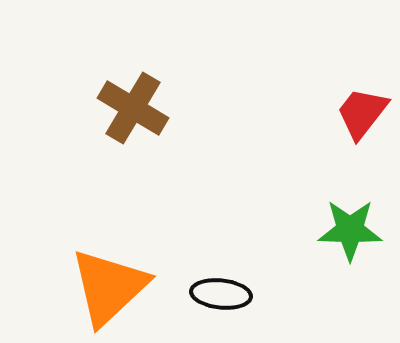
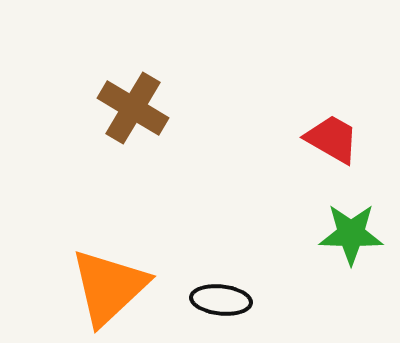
red trapezoid: moved 30 px left, 26 px down; rotated 82 degrees clockwise
green star: moved 1 px right, 4 px down
black ellipse: moved 6 px down
